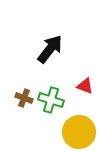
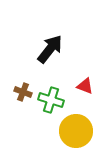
brown cross: moved 1 px left, 6 px up
yellow circle: moved 3 px left, 1 px up
